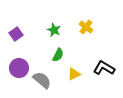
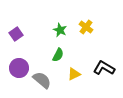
green star: moved 6 px right
